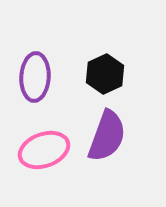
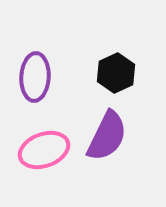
black hexagon: moved 11 px right, 1 px up
purple semicircle: rotated 6 degrees clockwise
